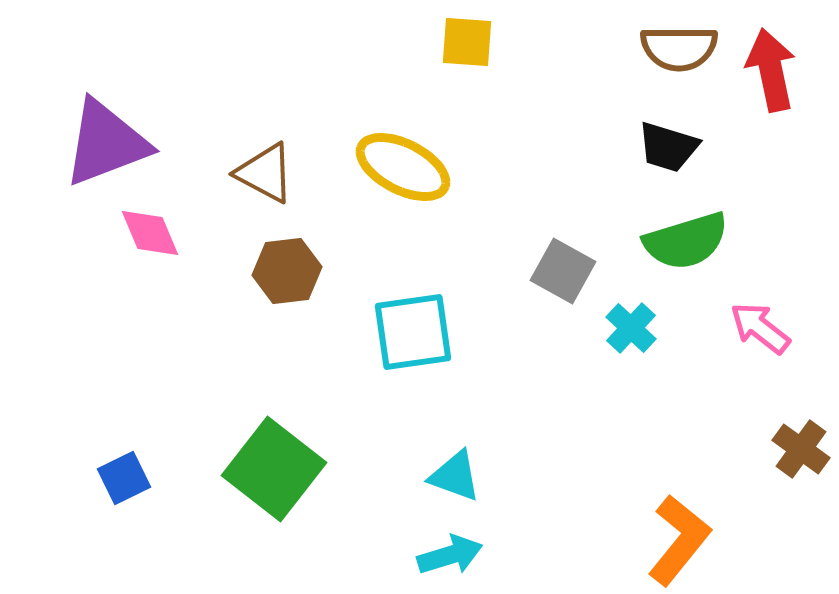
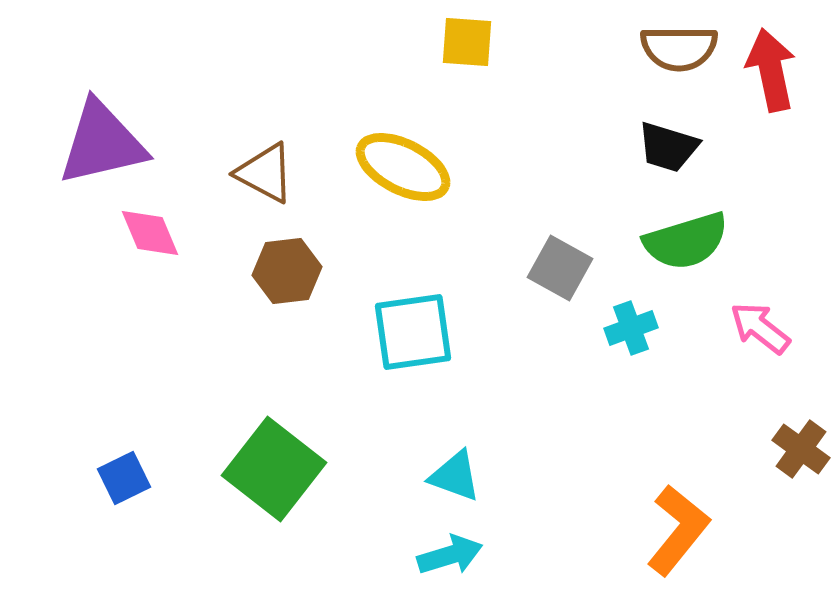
purple triangle: moved 4 px left; rotated 8 degrees clockwise
gray square: moved 3 px left, 3 px up
cyan cross: rotated 27 degrees clockwise
orange L-shape: moved 1 px left, 10 px up
